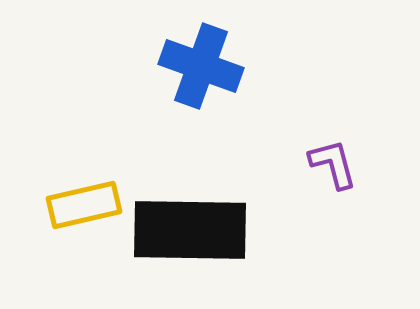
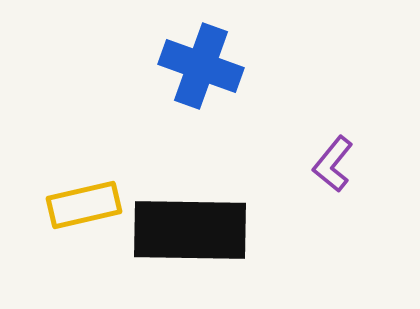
purple L-shape: rotated 126 degrees counterclockwise
